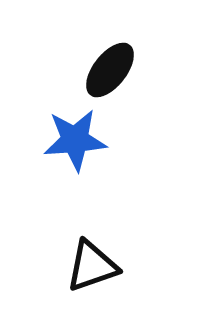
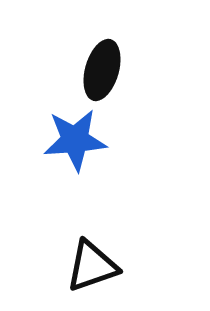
black ellipse: moved 8 px left; rotated 22 degrees counterclockwise
